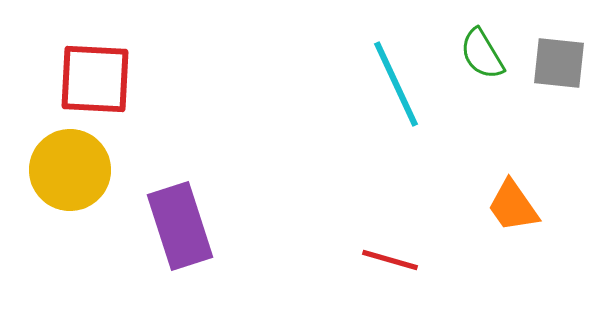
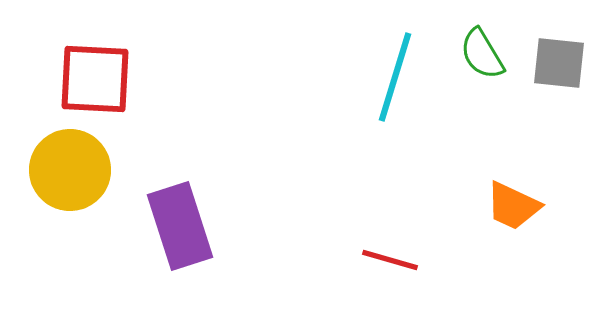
cyan line: moved 1 px left, 7 px up; rotated 42 degrees clockwise
orange trapezoid: rotated 30 degrees counterclockwise
